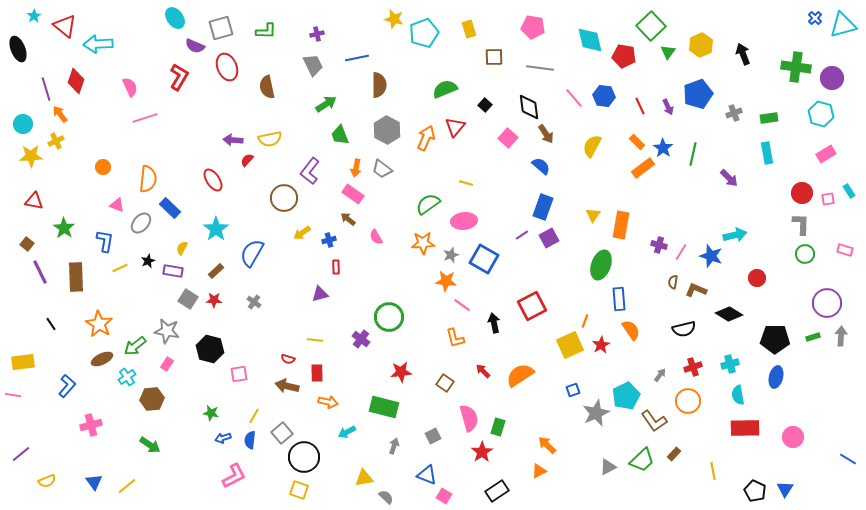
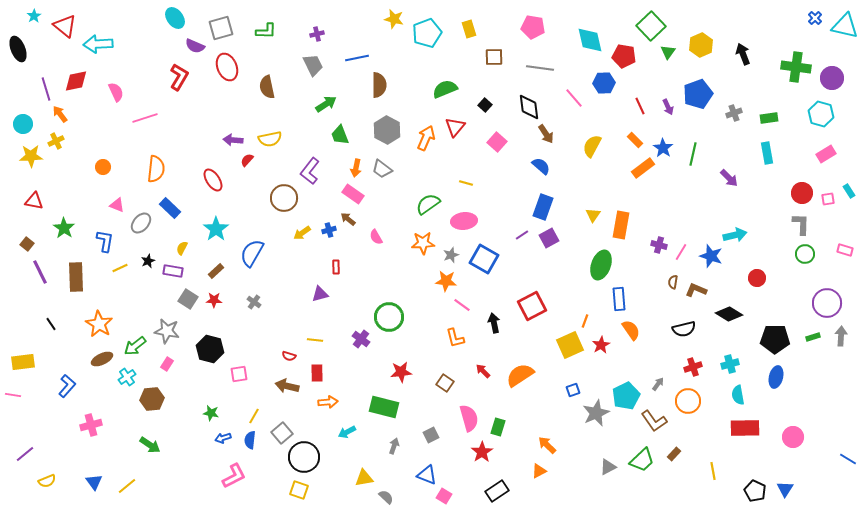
cyan triangle at (843, 25): moved 2 px right, 1 px down; rotated 28 degrees clockwise
cyan pentagon at (424, 33): moved 3 px right
red diamond at (76, 81): rotated 60 degrees clockwise
pink semicircle at (130, 87): moved 14 px left, 5 px down
blue hexagon at (604, 96): moved 13 px up; rotated 10 degrees counterclockwise
pink square at (508, 138): moved 11 px left, 4 px down
orange rectangle at (637, 142): moved 2 px left, 2 px up
orange semicircle at (148, 179): moved 8 px right, 10 px up
blue cross at (329, 240): moved 10 px up
red semicircle at (288, 359): moved 1 px right, 3 px up
gray arrow at (660, 375): moved 2 px left, 9 px down
orange arrow at (328, 402): rotated 18 degrees counterclockwise
gray square at (433, 436): moved 2 px left, 1 px up
purple line at (21, 454): moved 4 px right
